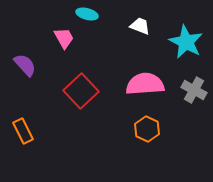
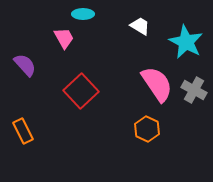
cyan ellipse: moved 4 px left; rotated 15 degrees counterclockwise
white trapezoid: rotated 10 degrees clockwise
pink semicircle: moved 12 px right; rotated 60 degrees clockwise
